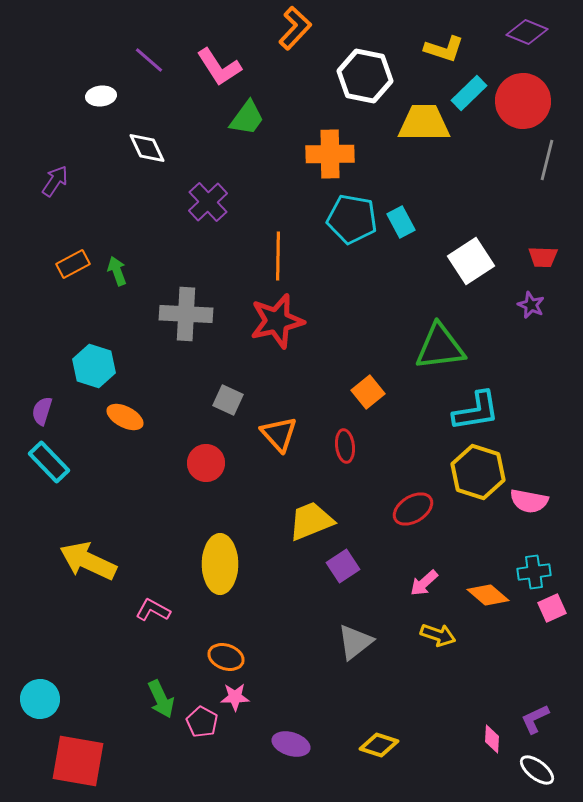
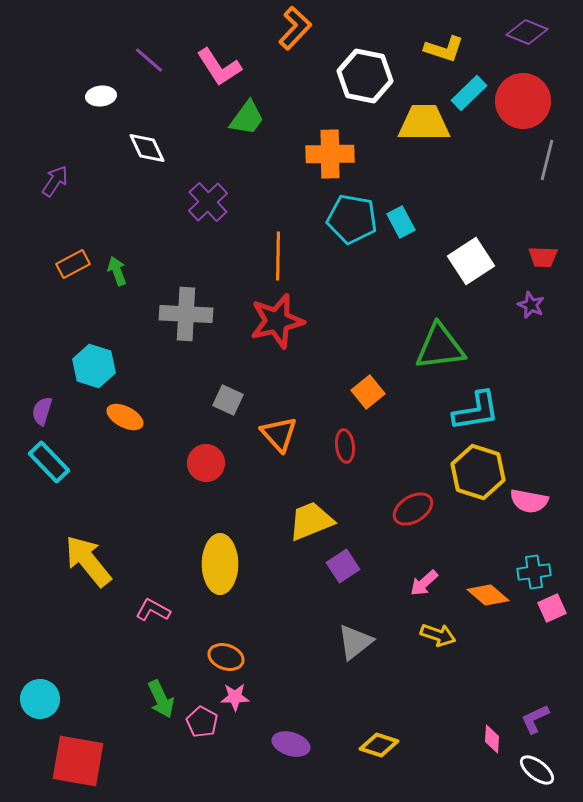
yellow arrow at (88, 561): rotated 26 degrees clockwise
